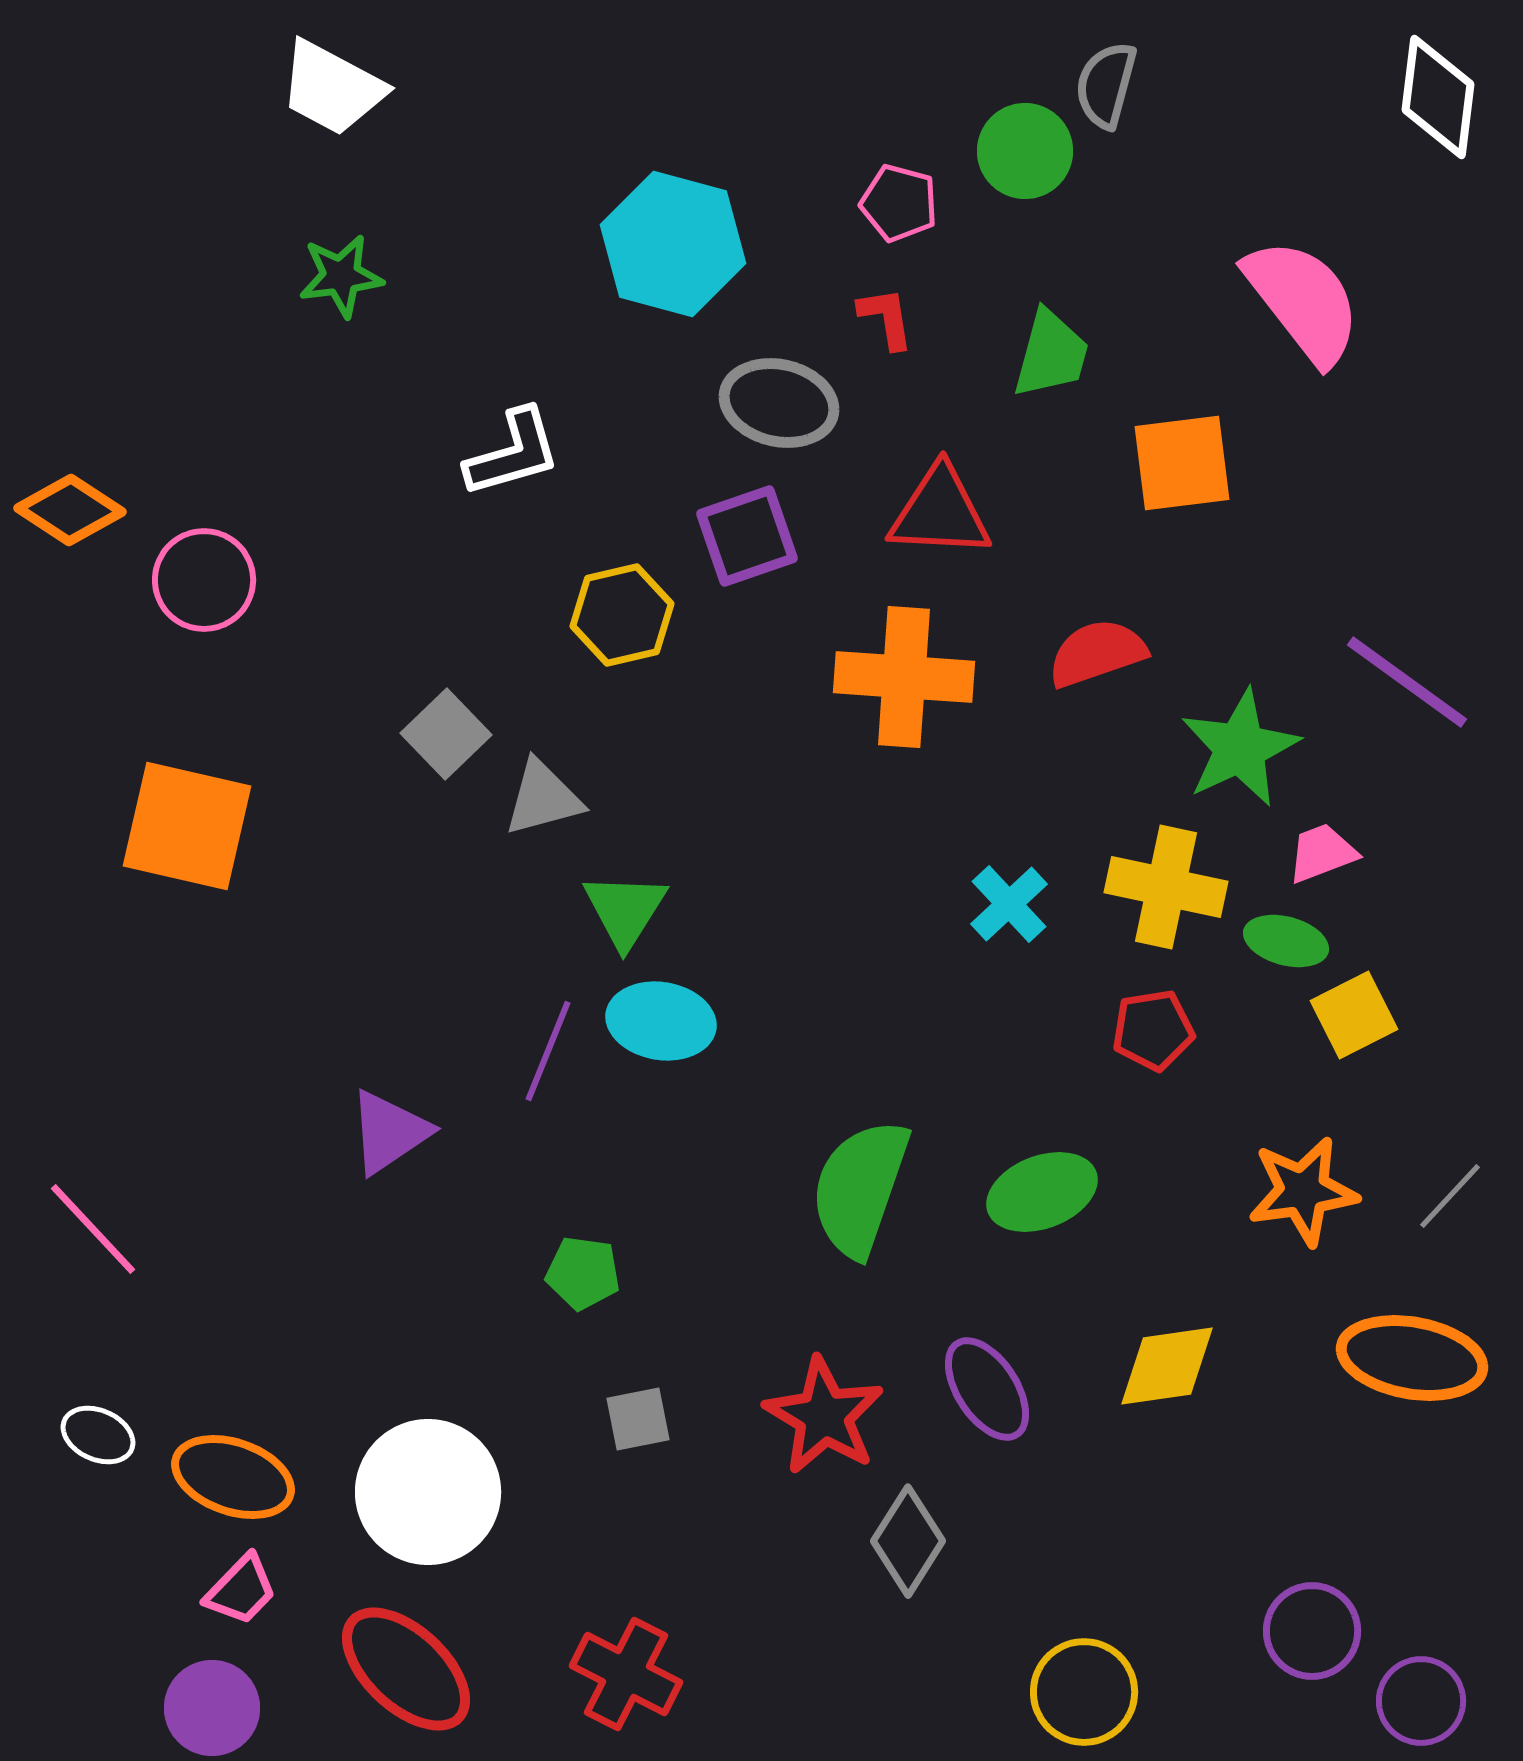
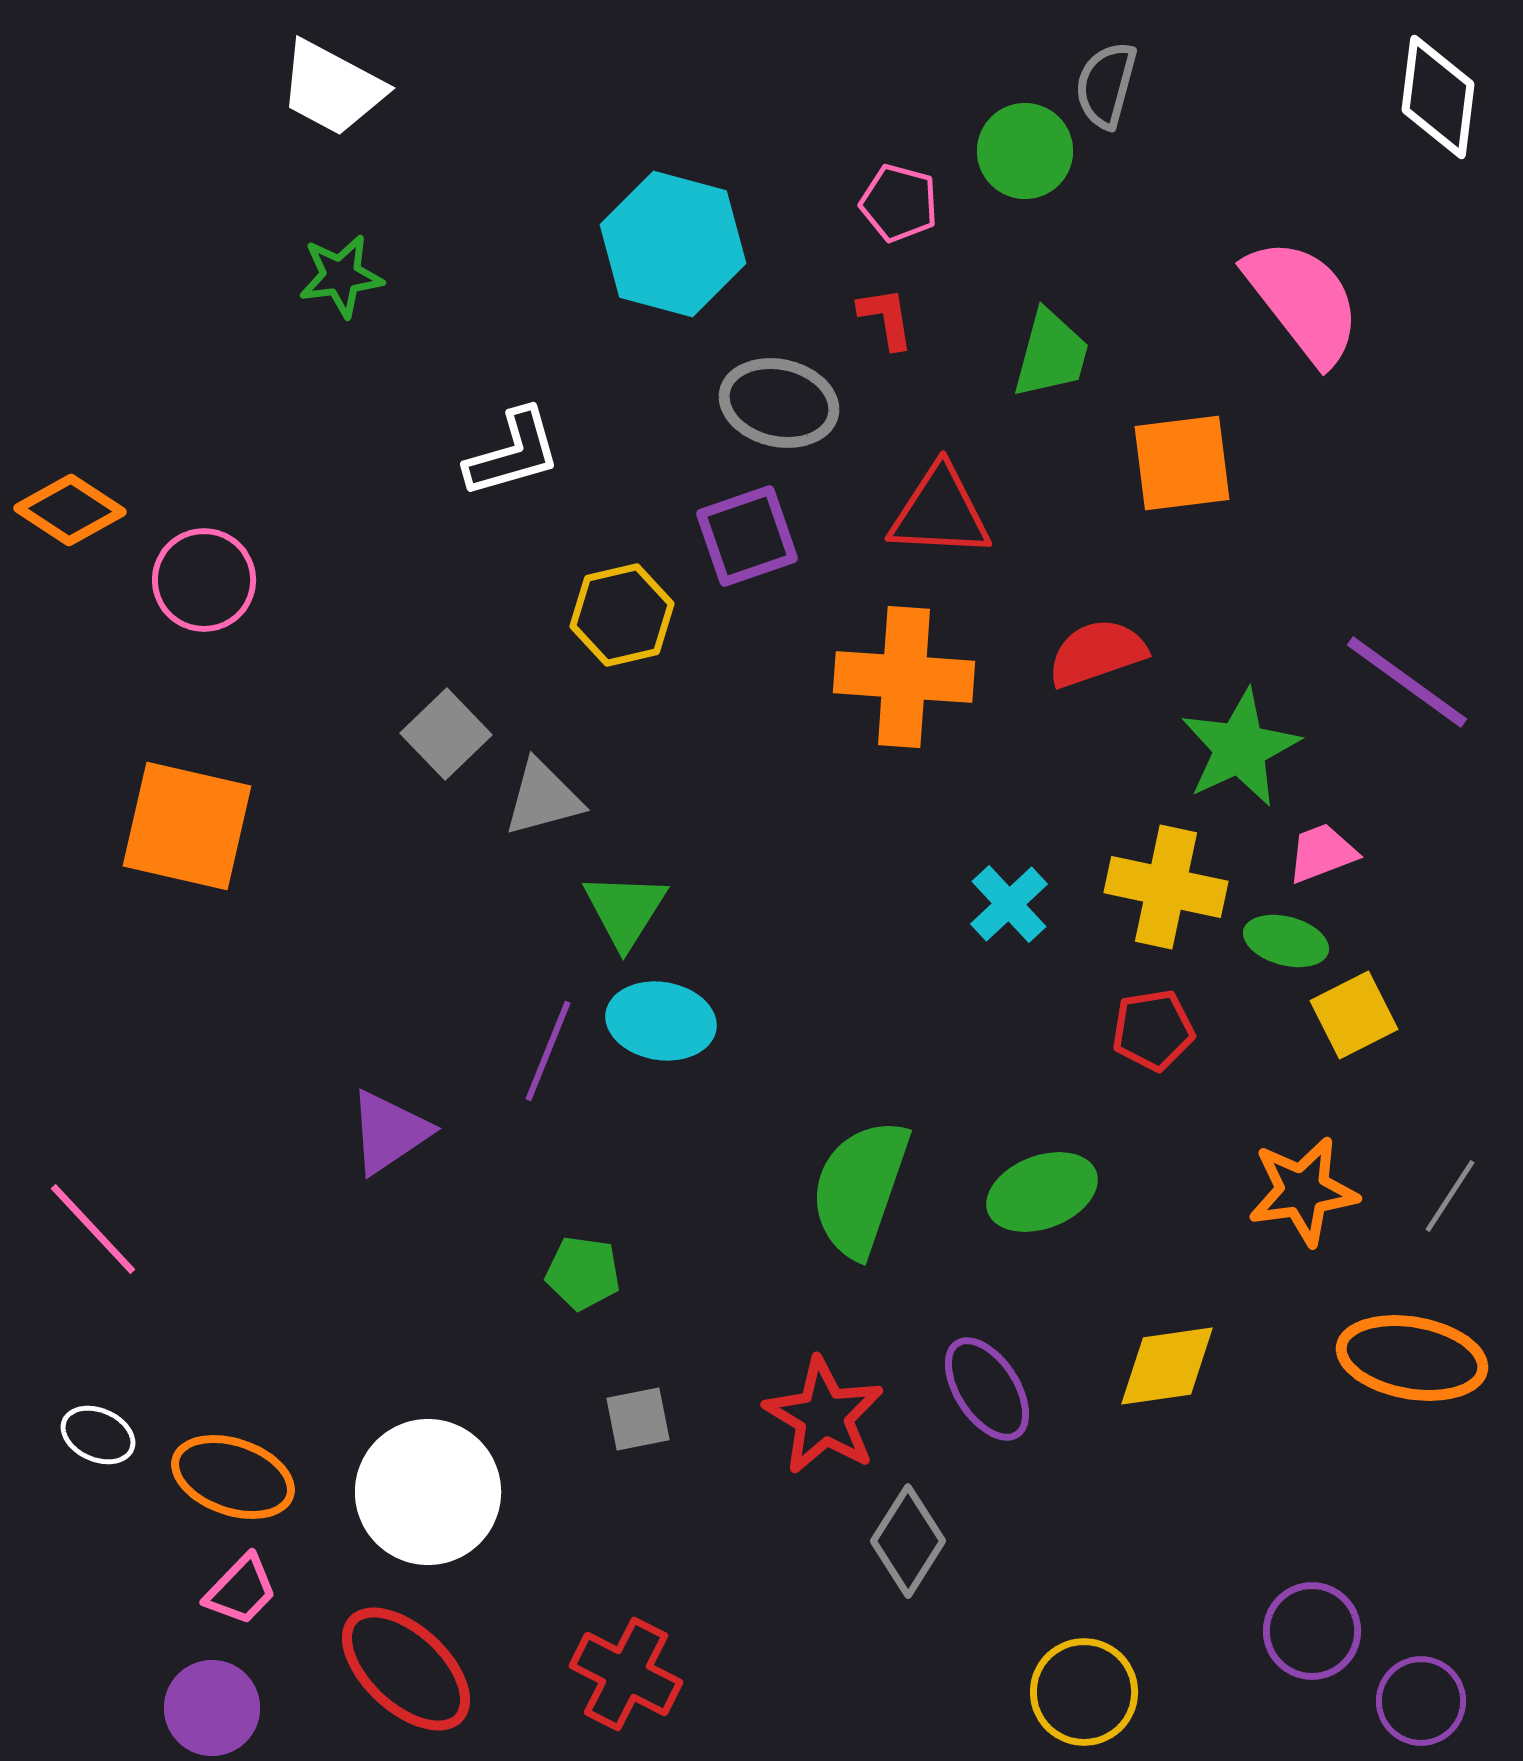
gray line at (1450, 1196): rotated 10 degrees counterclockwise
